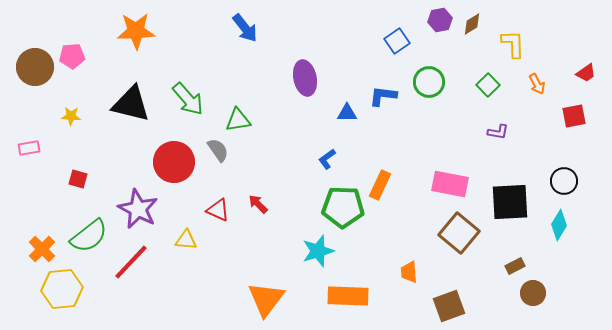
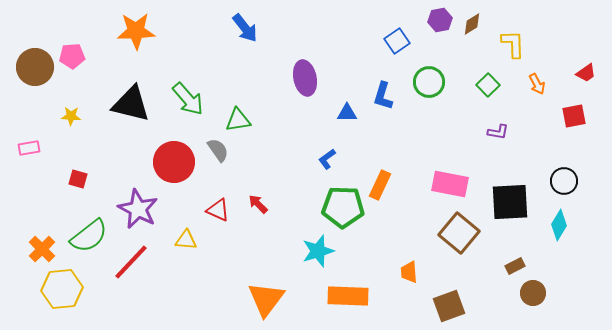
blue L-shape at (383, 96): rotated 80 degrees counterclockwise
